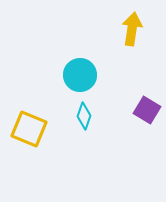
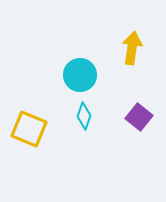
yellow arrow: moved 19 px down
purple square: moved 8 px left, 7 px down; rotated 8 degrees clockwise
